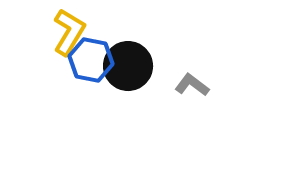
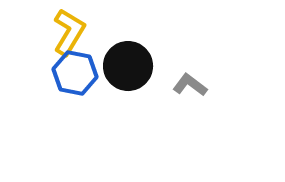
blue hexagon: moved 16 px left, 13 px down
gray L-shape: moved 2 px left
